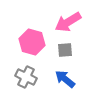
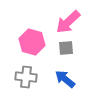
pink arrow: rotated 12 degrees counterclockwise
gray square: moved 1 px right, 2 px up
gray cross: rotated 20 degrees counterclockwise
